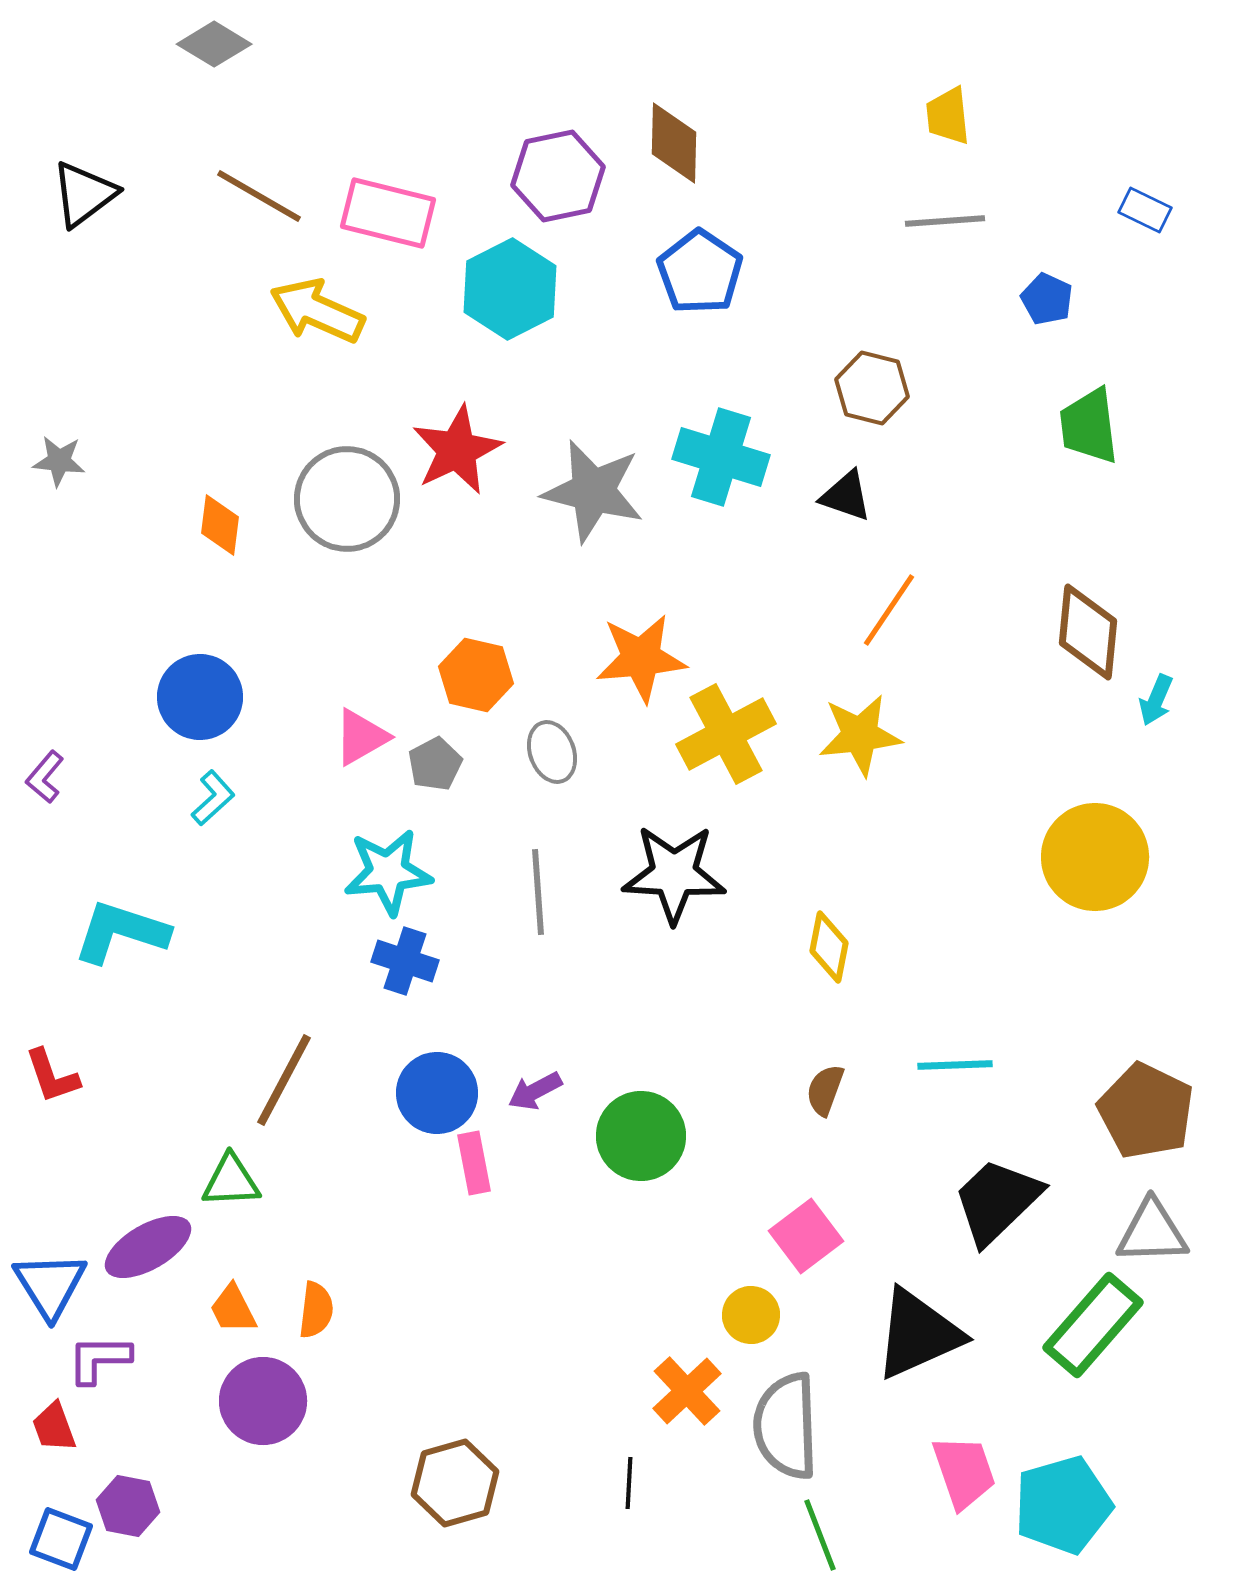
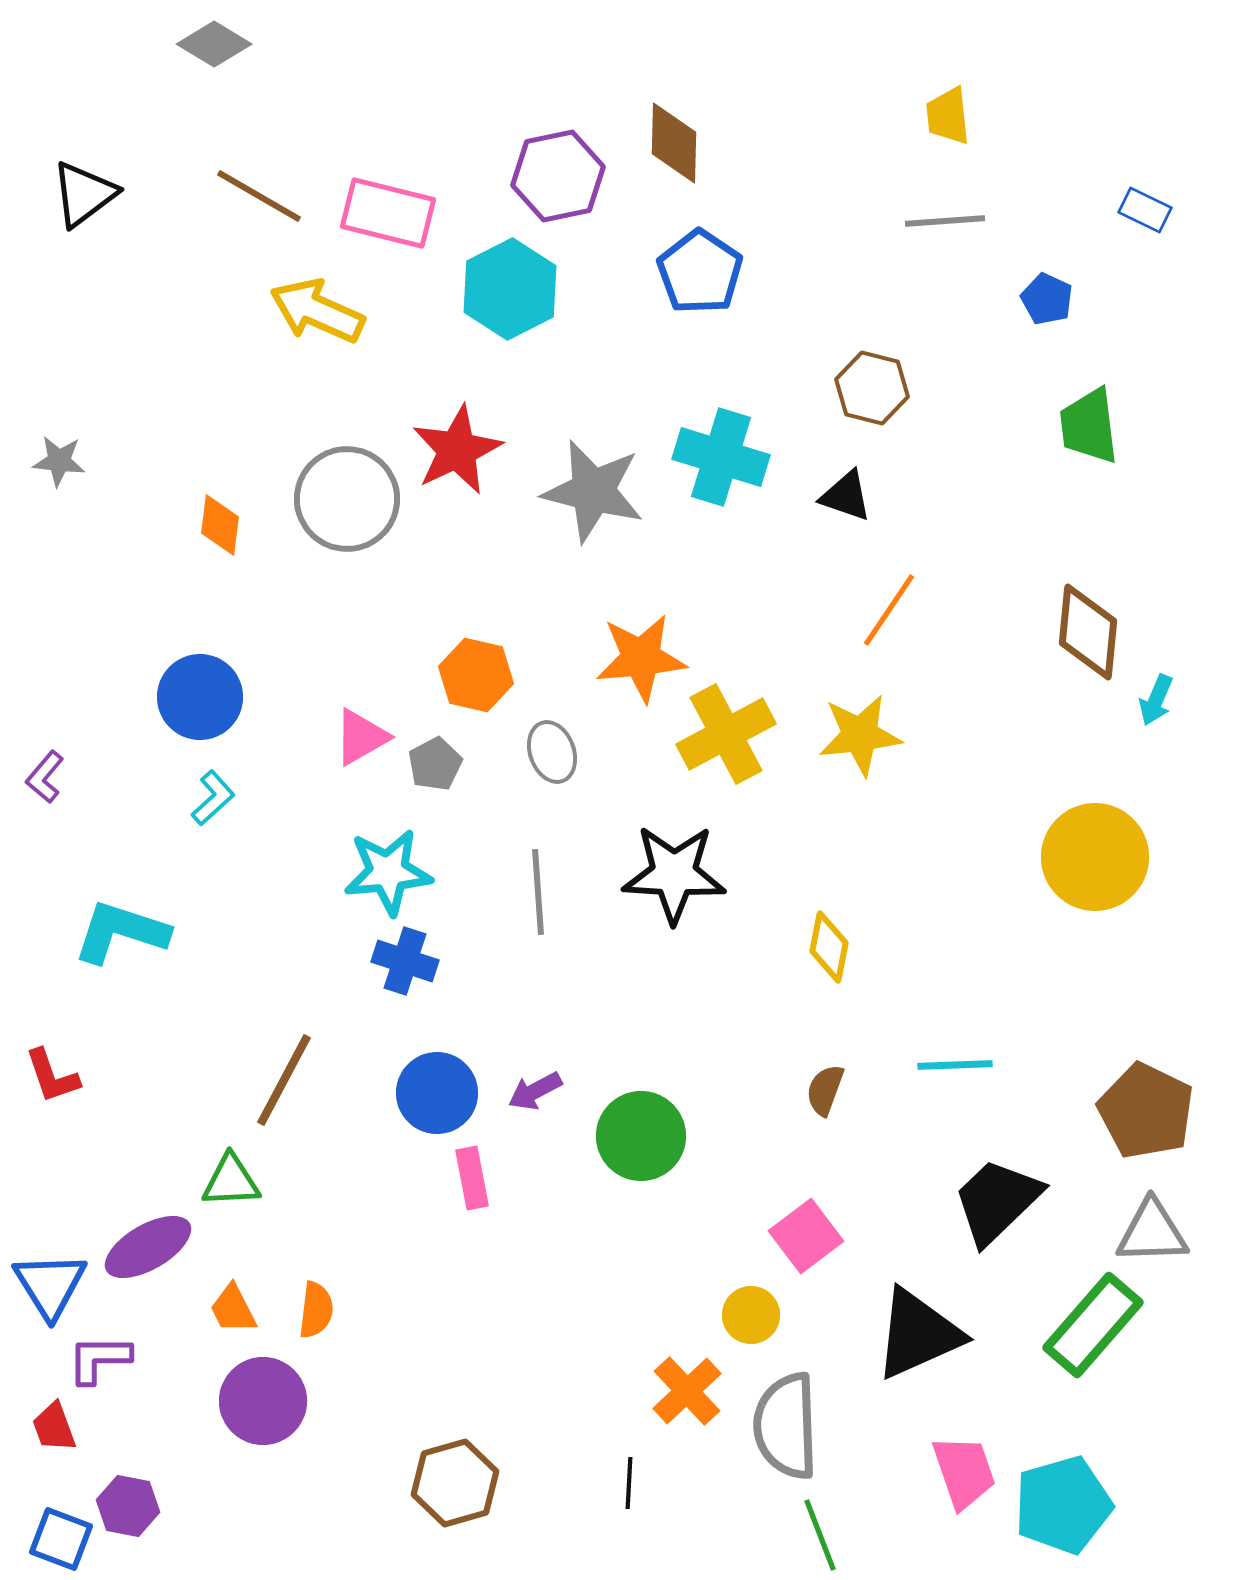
pink rectangle at (474, 1163): moved 2 px left, 15 px down
